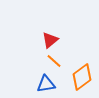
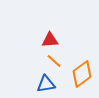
red triangle: rotated 36 degrees clockwise
orange diamond: moved 3 px up
